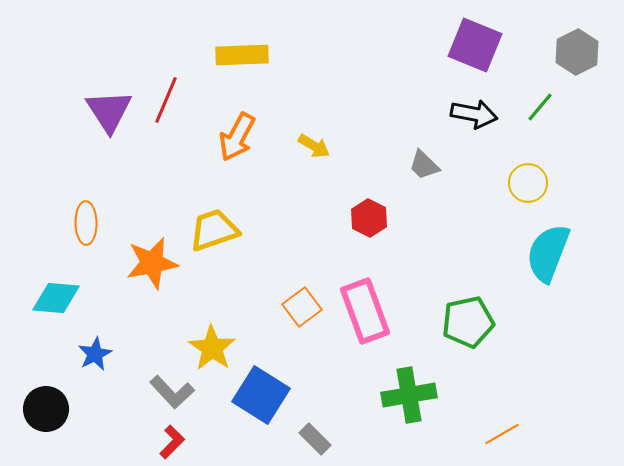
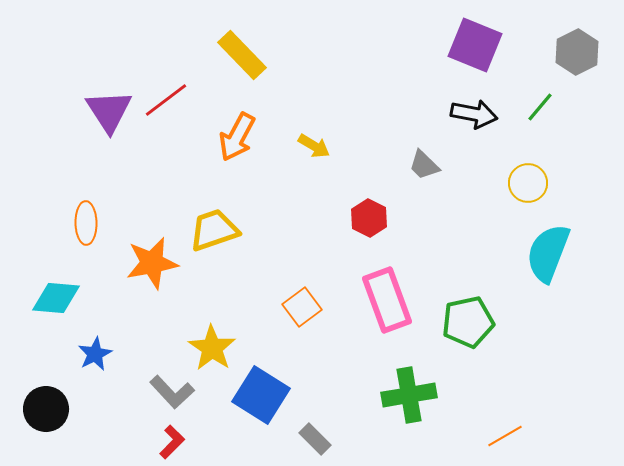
yellow rectangle: rotated 48 degrees clockwise
red line: rotated 30 degrees clockwise
pink rectangle: moved 22 px right, 11 px up
orange line: moved 3 px right, 2 px down
